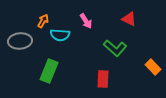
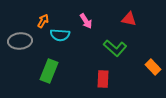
red triangle: rotated 14 degrees counterclockwise
